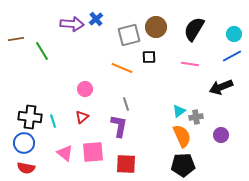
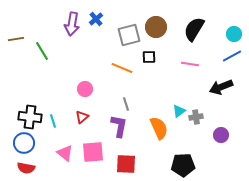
purple arrow: rotated 95 degrees clockwise
orange semicircle: moved 23 px left, 8 px up
